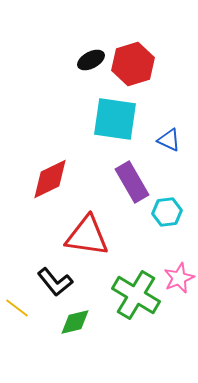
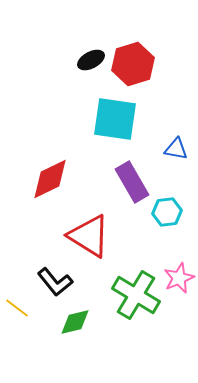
blue triangle: moved 7 px right, 9 px down; rotated 15 degrees counterclockwise
red triangle: moved 2 px right; rotated 24 degrees clockwise
